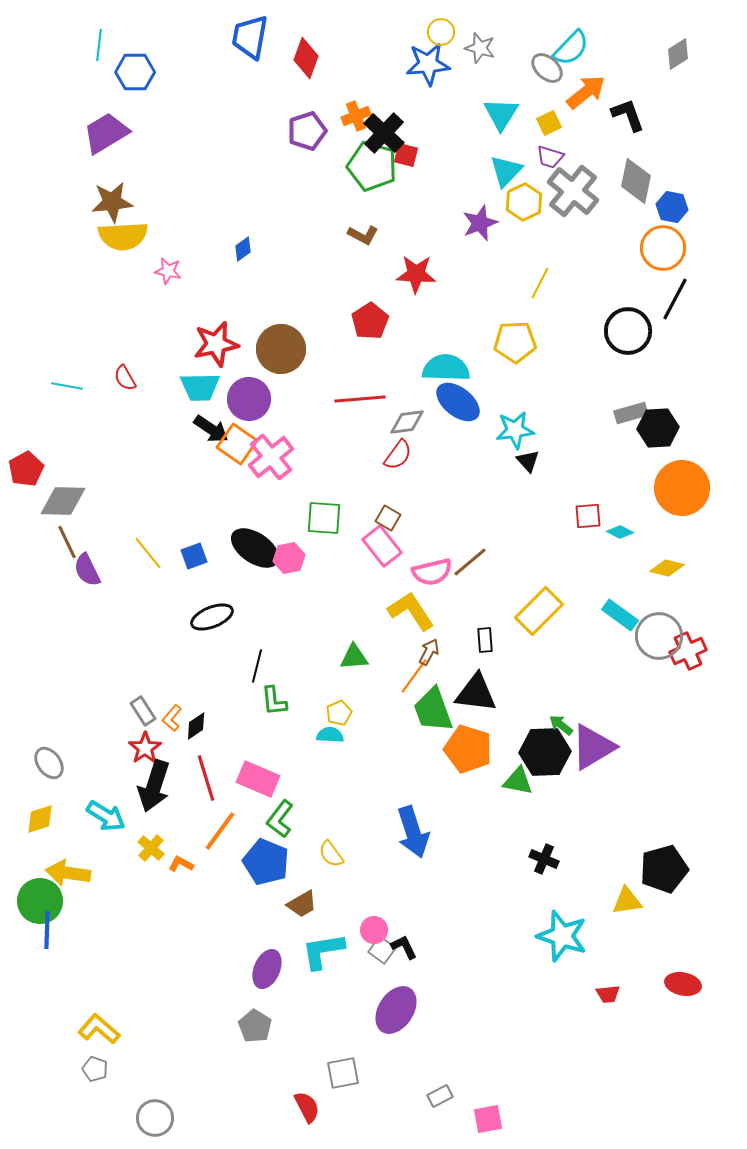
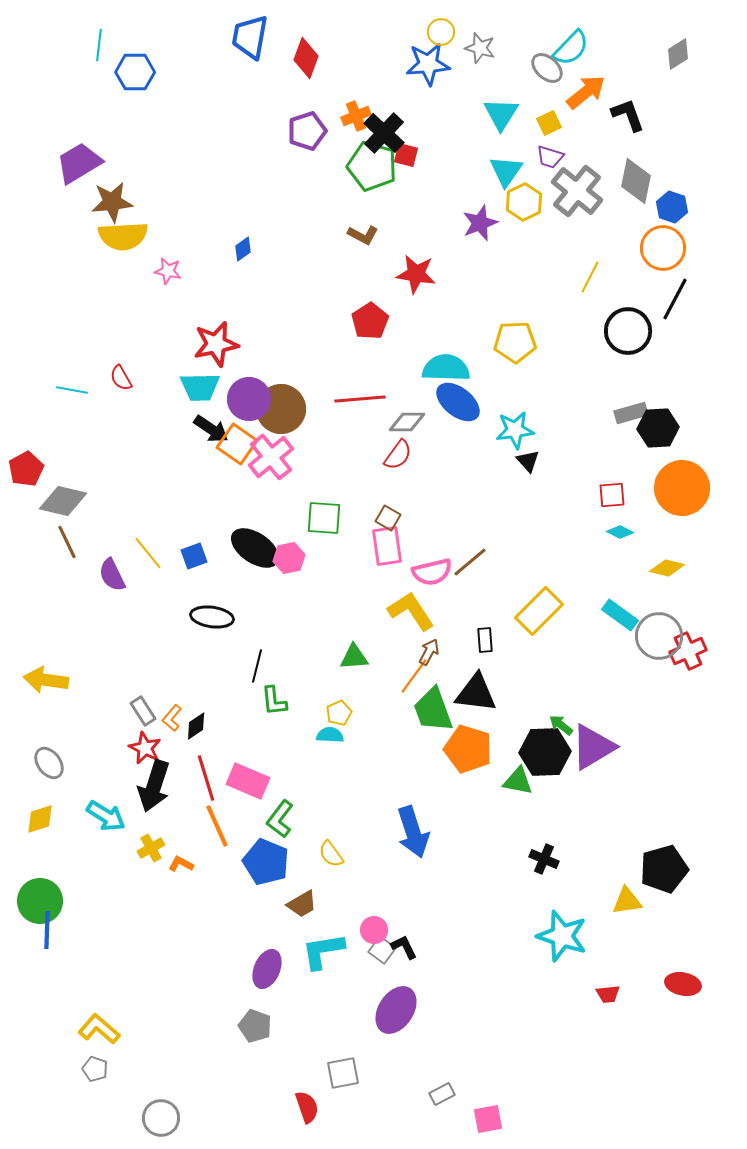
purple trapezoid at (106, 133): moved 27 px left, 30 px down
cyan triangle at (506, 171): rotated 9 degrees counterclockwise
gray cross at (573, 191): moved 4 px right
blue hexagon at (672, 207): rotated 8 degrees clockwise
red star at (416, 274): rotated 6 degrees clockwise
yellow line at (540, 283): moved 50 px right, 6 px up
brown circle at (281, 349): moved 60 px down
red semicircle at (125, 378): moved 4 px left
cyan line at (67, 386): moved 5 px right, 4 px down
gray diamond at (407, 422): rotated 9 degrees clockwise
gray diamond at (63, 501): rotated 12 degrees clockwise
red square at (588, 516): moved 24 px right, 21 px up
pink rectangle at (382, 546): moved 5 px right; rotated 30 degrees clockwise
purple semicircle at (87, 570): moved 25 px right, 5 px down
black ellipse at (212, 617): rotated 30 degrees clockwise
red star at (145, 748): rotated 12 degrees counterclockwise
pink rectangle at (258, 779): moved 10 px left, 2 px down
orange line at (220, 831): moved 3 px left, 5 px up; rotated 60 degrees counterclockwise
yellow cross at (151, 848): rotated 20 degrees clockwise
yellow arrow at (68, 873): moved 22 px left, 193 px up
gray pentagon at (255, 1026): rotated 12 degrees counterclockwise
gray rectangle at (440, 1096): moved 2 px right, 2 px up
red semicircle at (307, 1107): rotated 8 degrees clockwise
gray circle at (155, 1118): moved 6 px right
